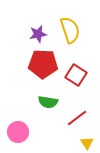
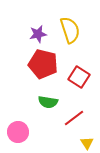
red pentagon: rotated 12 degrees clockwise
red square: moved 3 px right, 2 px down
red line: moved 3 px left
